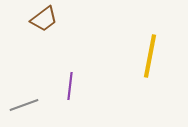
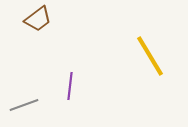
brown trapezoid: moved 6 px left
yellow line: rotated 42 degrees counterclockwise
